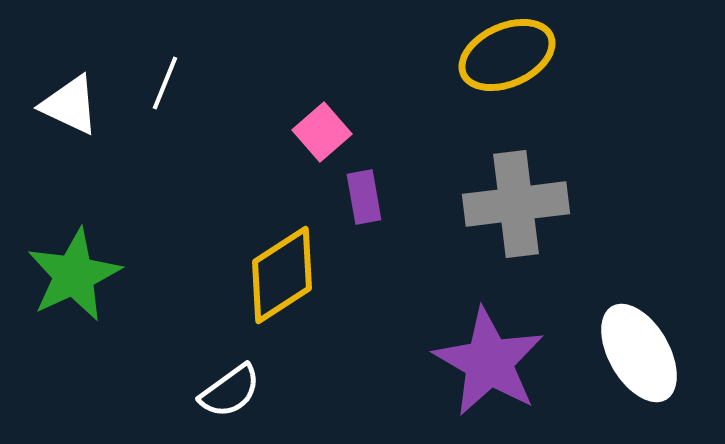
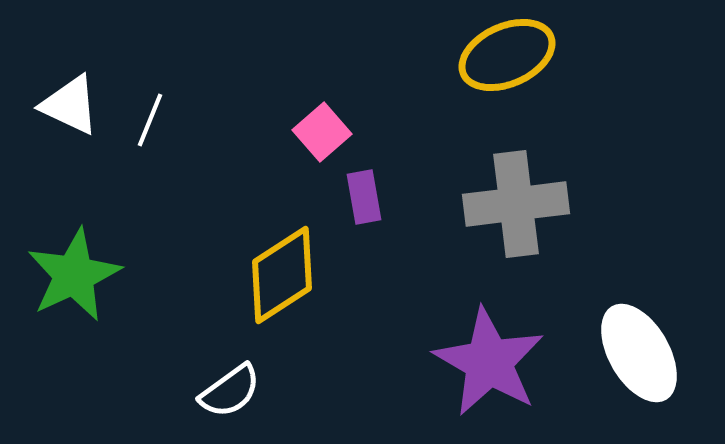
white line: moved 15 px left, 37 px down
